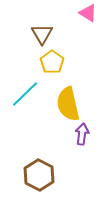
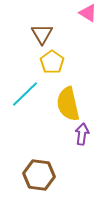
brown hexagon: rotated 20 degrees counterclockwise
